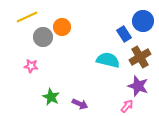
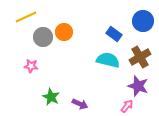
yellow line: moved 1 px left
orange circle: moved 2 px right, 5 px down
blue rectangle: moved 10 px left; rotated 21 degrees counterclockwise
